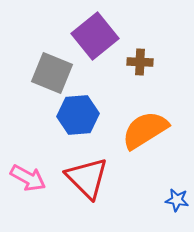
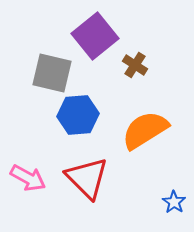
brown cross: moved 5 px left, 3 px down; rotated 30 degrees clockwise
gray square: rotated 9 degrees counterclockwise
blue star: moved 3 px left, 2 px down; rotated 25 degrees clockwise
